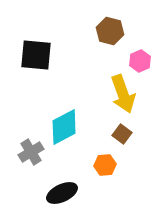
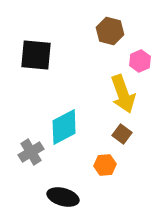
black ellipse: moved 1 px right, 4 px down; rotated 40 degrees clockwise
